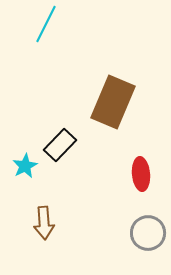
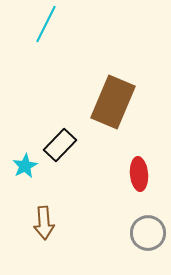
red ellipse: moved 2 px left
